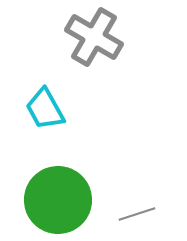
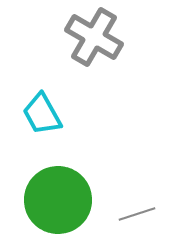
cyan trapezoid: moved 3 px left, 5 px down
